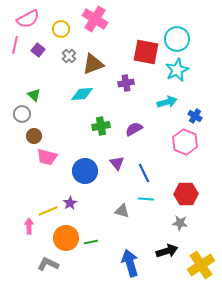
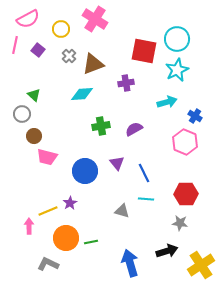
red square: moved 2 px left, 1 px up
